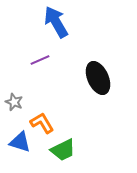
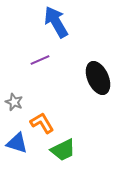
blue triangle: moved 3 px left, 1 px down
